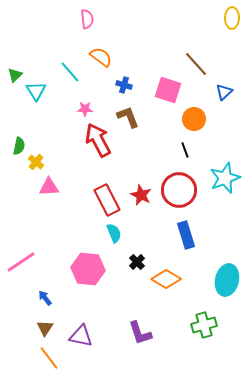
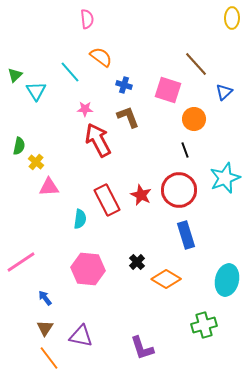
cyan semicircle: moved 34 px left, 14 px up; rotated 30 degrees clockwise
purple L-shape: moved 2 px right, 15 px down
